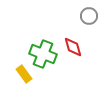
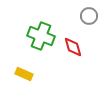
green cross: moved 2 px left, 18 px up
yellow rectangle: rotated 30 degrees counterclockwise
